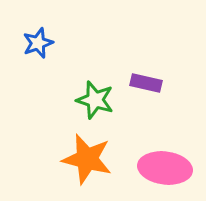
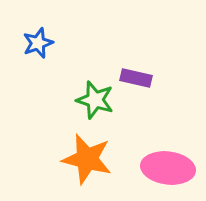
purple rectangle: moved 10 px left, 5 px up
pink ellipse: moved 3 px right
